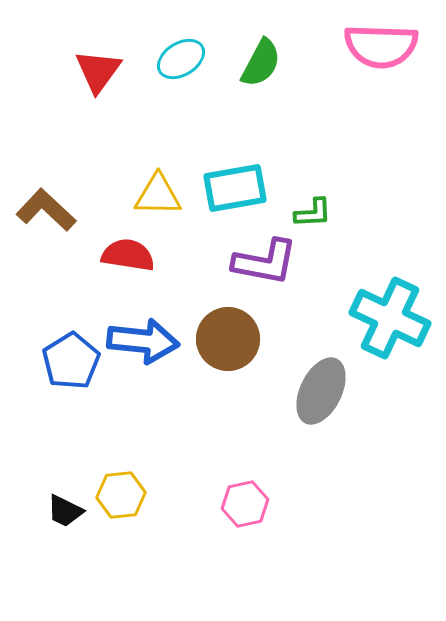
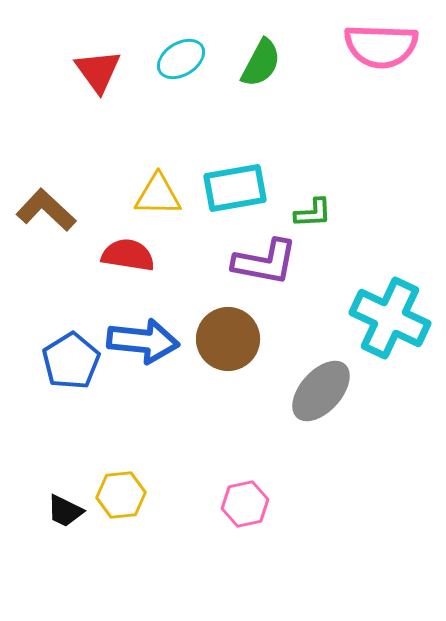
red triangle: rotated 12 degrees counterclockwise
gray ellipse: rotated 16 degrees clockwise
